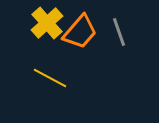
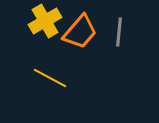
yellow cross: moved 2 px left, 2 px up; rotated 12 degrees clockwise
gray line: rotated 24 degrees clockwise
